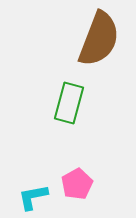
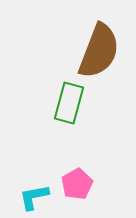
brown semicircle: moved 12 px down
cyan L-shape: moved 1 px right
